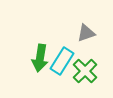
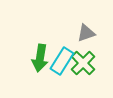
green cross: moved 2 px left, 8 px up
